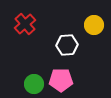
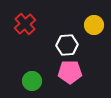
pink pentagon: moved 9 px right, 8 px up
green circle: moved 2 px left, 3 px up
